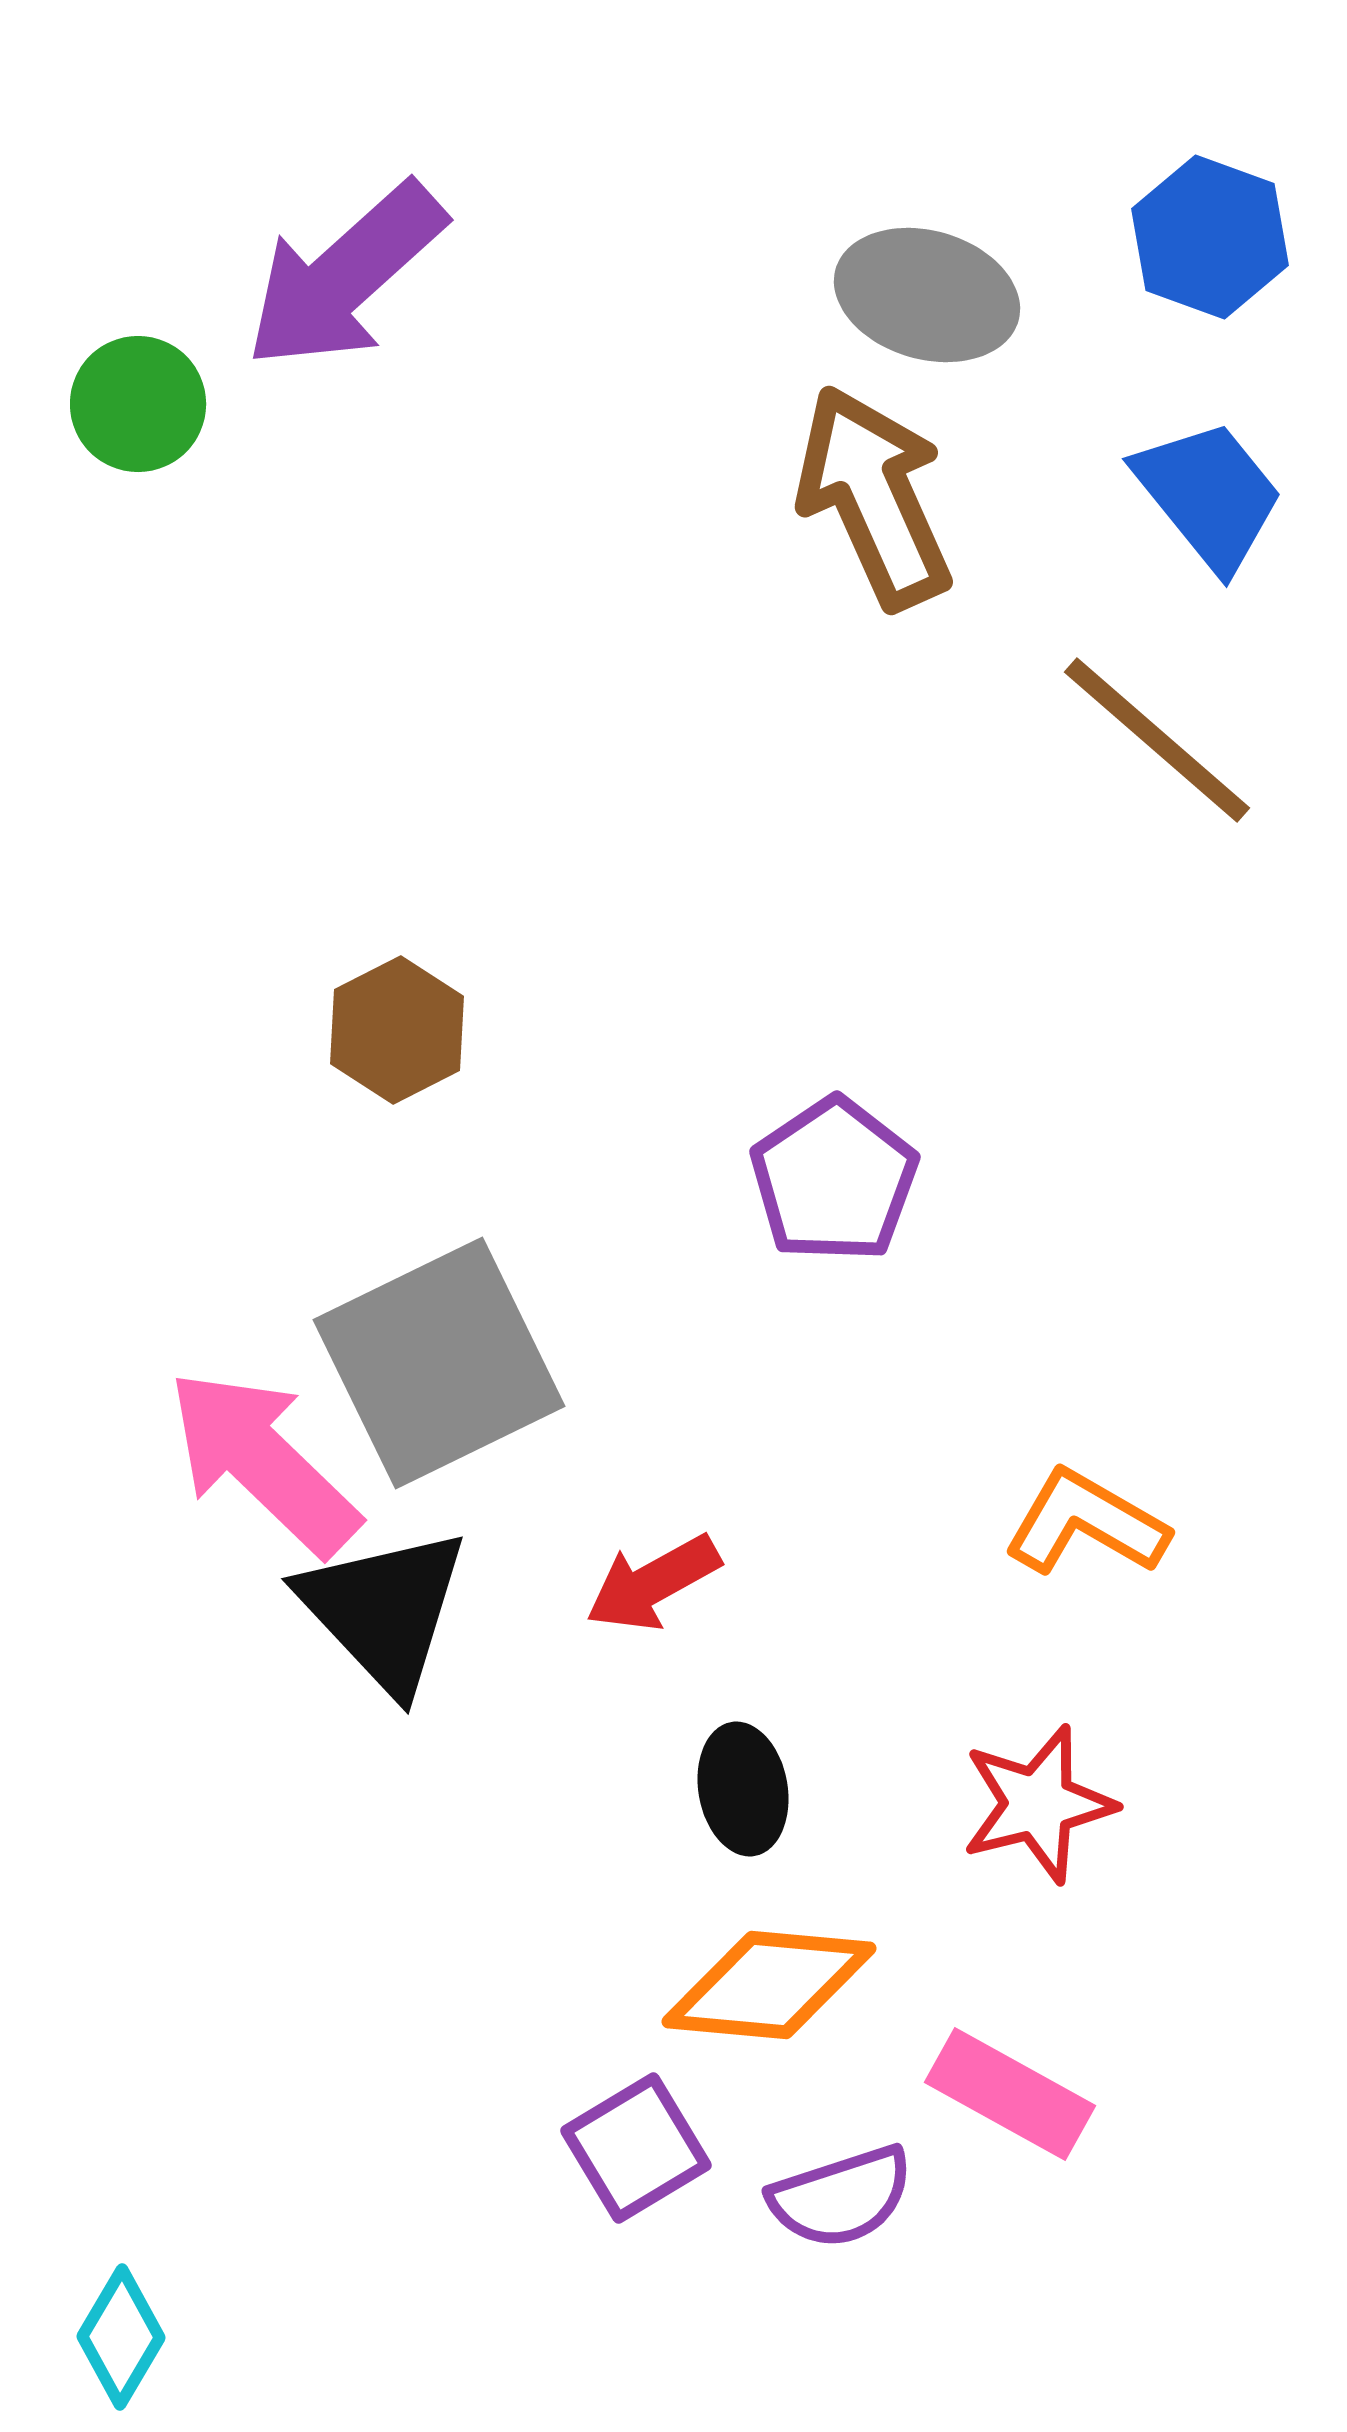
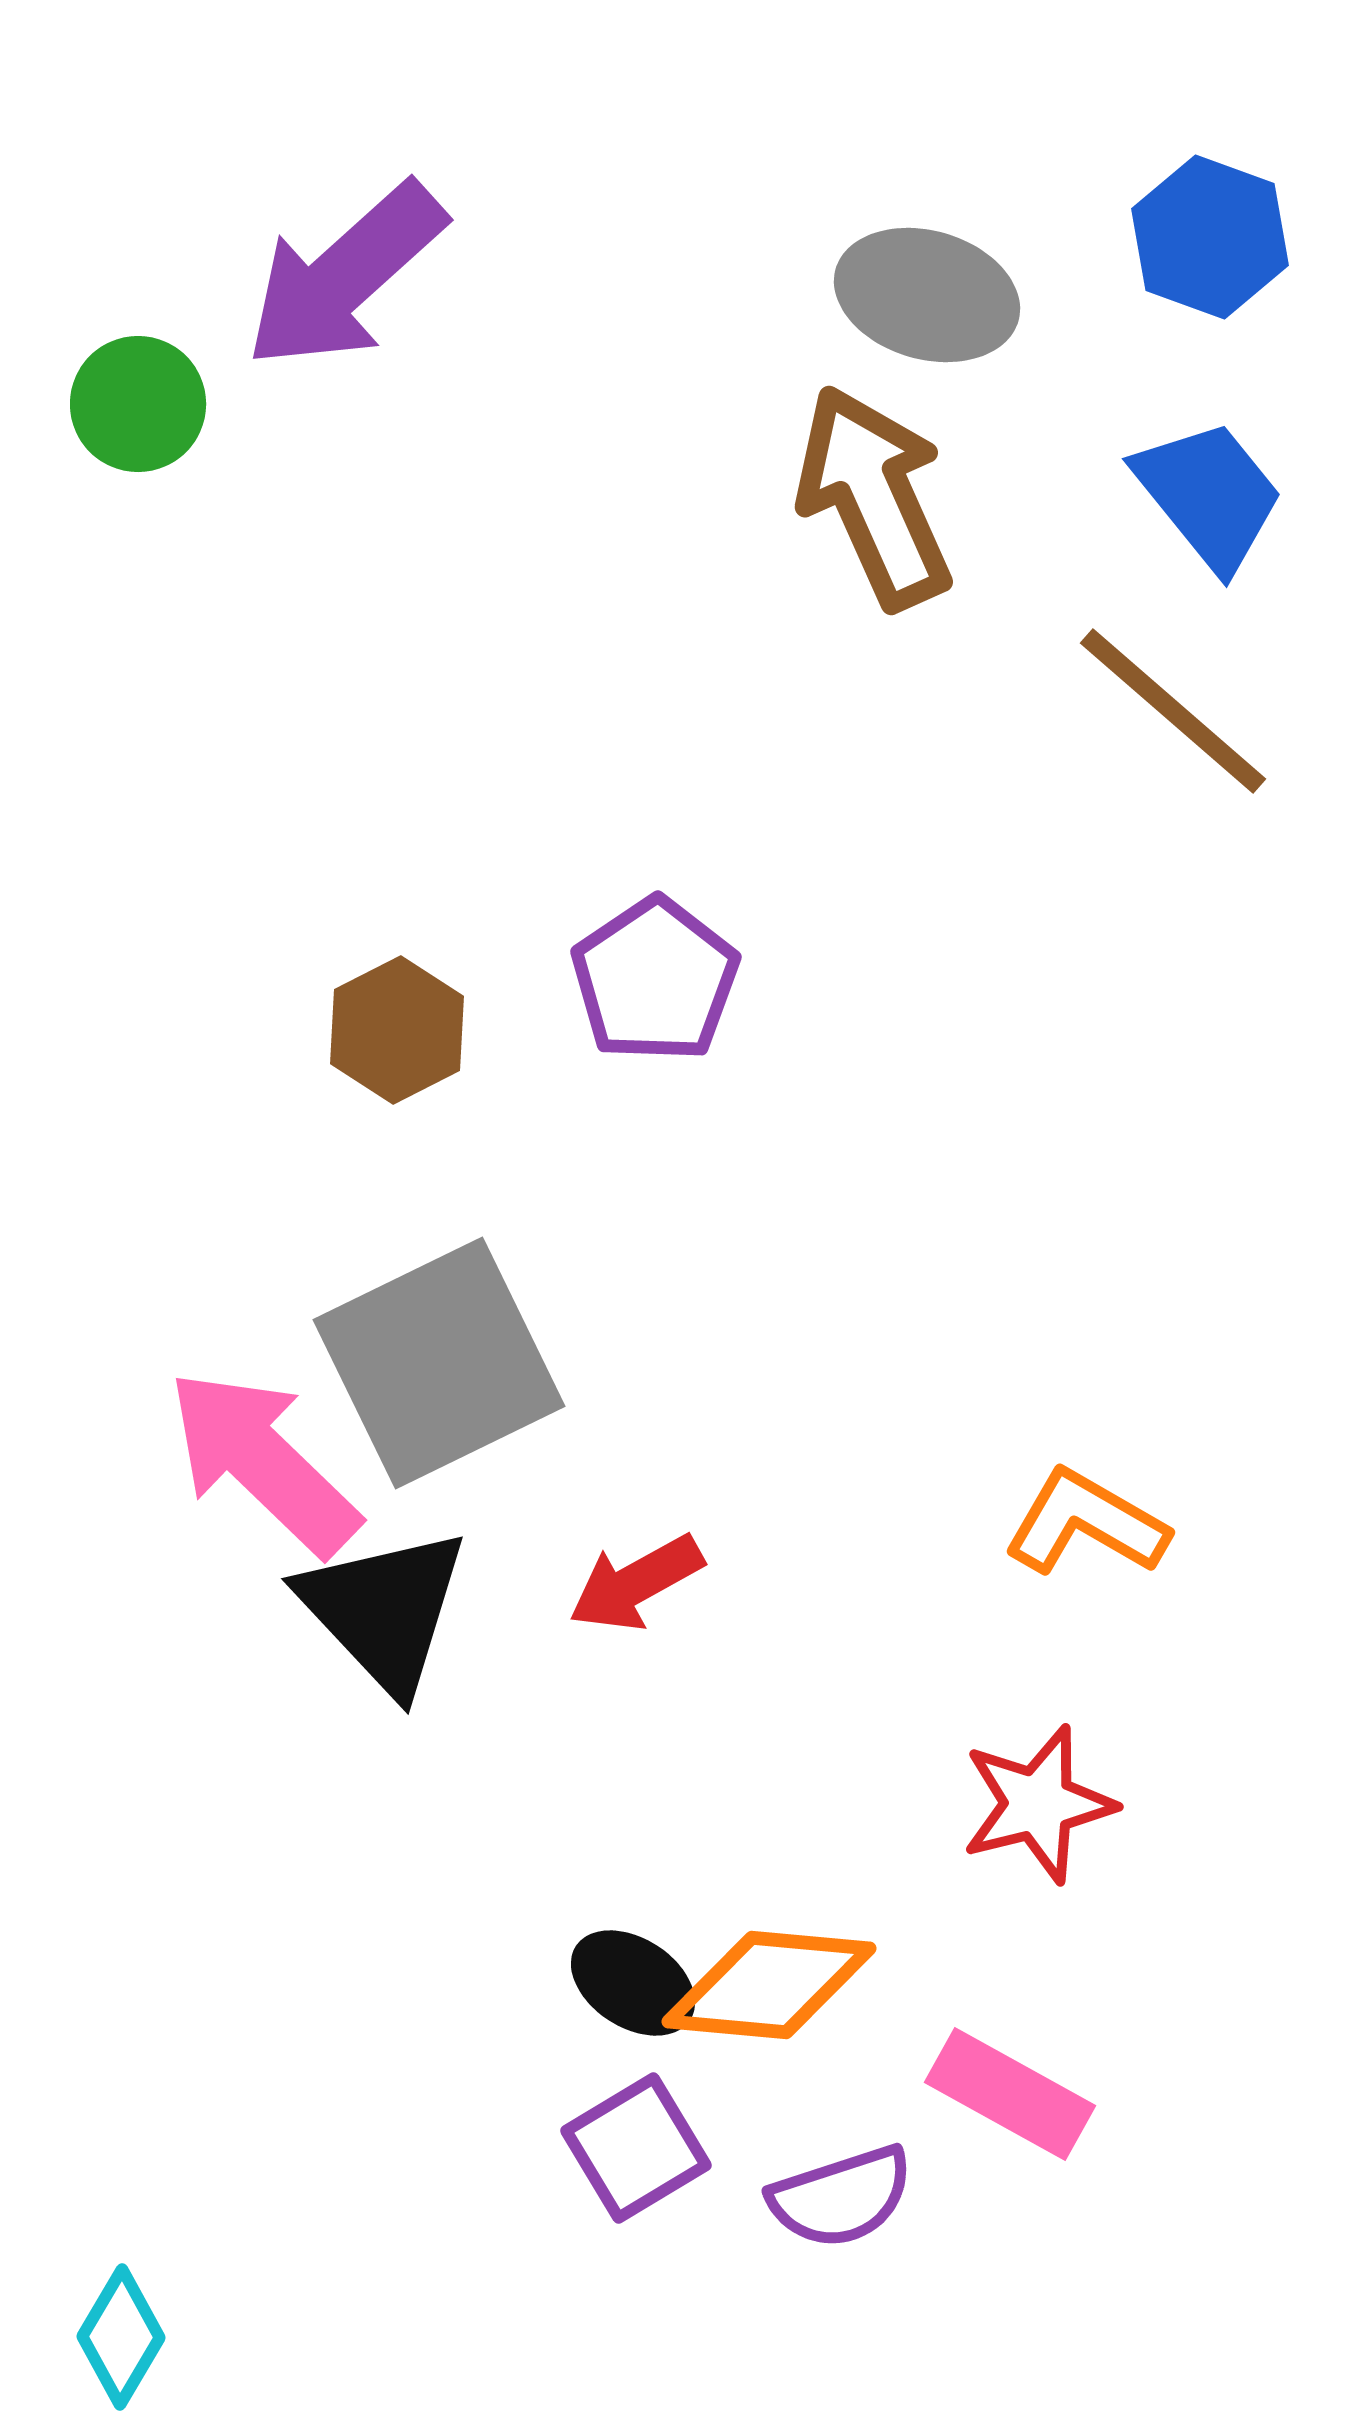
brown line: moved 16 px right, 29 px up
purple pentagon: moved 179 px left, 200 px up
red arrow: moved 17 px left
black ellipse: moved 110 px left, 194 px down; rotated 47 degrees counterclockwise
